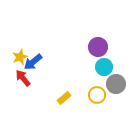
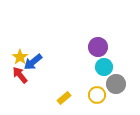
yellow star: rotated 14 degrees counterclockwise
red arrow: moved 3 px left, 3 px up
